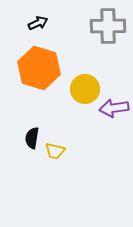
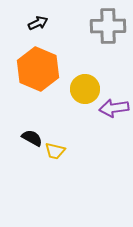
orange hexagon: moved 1 px left, 1 px down; rotated 6 degrees clockwise
black semicircle: rotated 110 degrees clockwise
